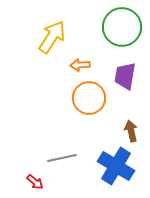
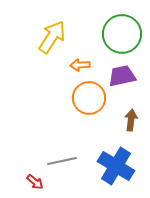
green circle: moved 7 px down
purple trapezoid: moved 3 px left; rotated 68 degrees clockwise
brown arrow: moved 11 px up; rotated 20 degrees clockwise
gray line: moved 3 px down
